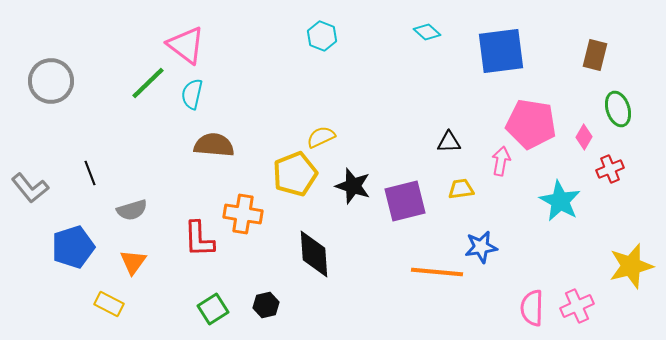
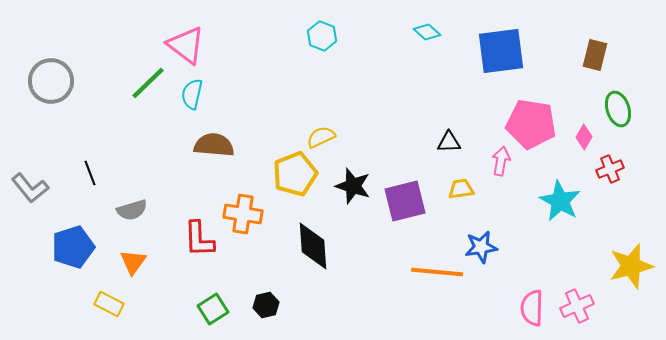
black diamond: moved 1 px left, 8 px up
